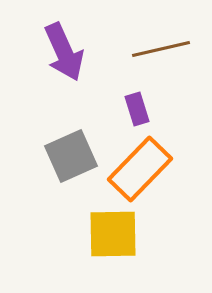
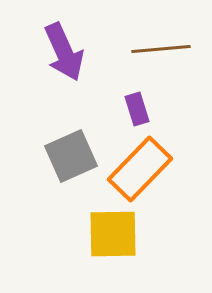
brown line: rotated 8 degrees clockwise
